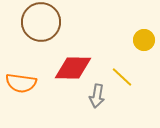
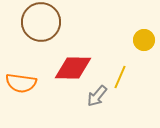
yellow line: moved 2 px left; rotated 70 degrees clockwise
gray arrow: rotated 30 degrees clockwise
